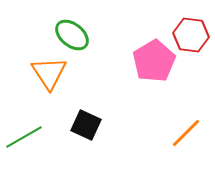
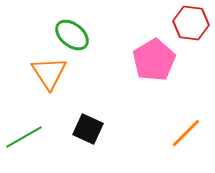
red hexagon: moved 12 px up
pink pentagon: moved 1 px up
black square: moved 2 px right, 4 px down
